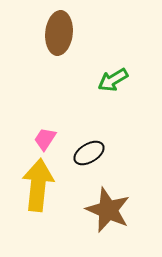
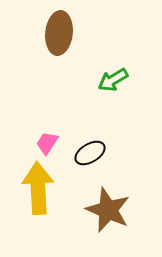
pink trapezoid: moved 2 px right, 4 px down
black ellipse: moved 1 px right
yellow arrow: moved 3 px down; rotated 9 degrees counterclockwise
